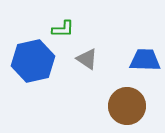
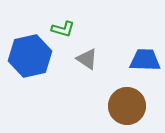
green L-shape: rotated 15 degrees clockwise
blue hexagon: moved 3 px left, 5 px up
